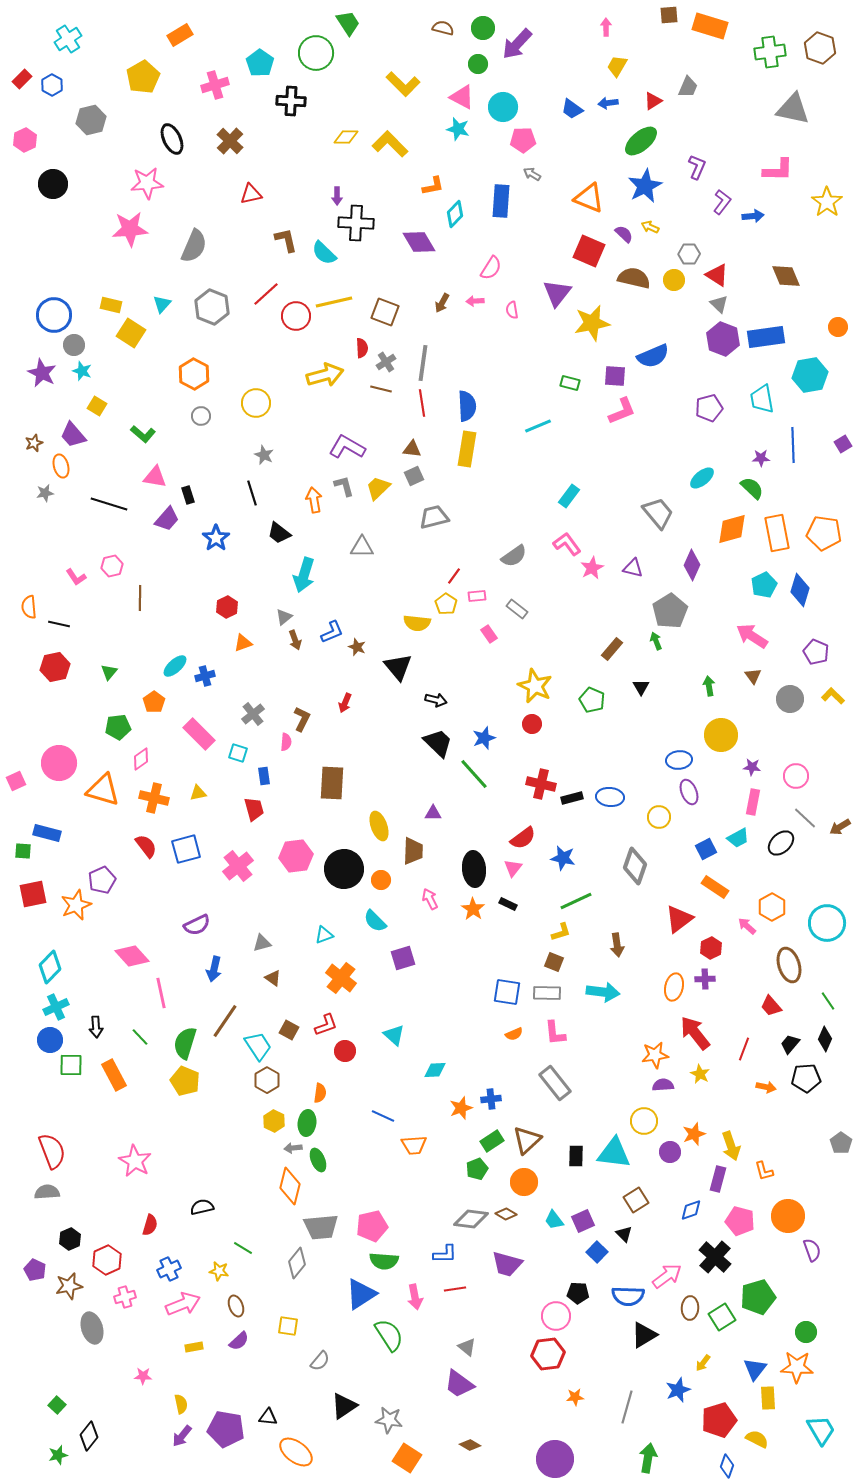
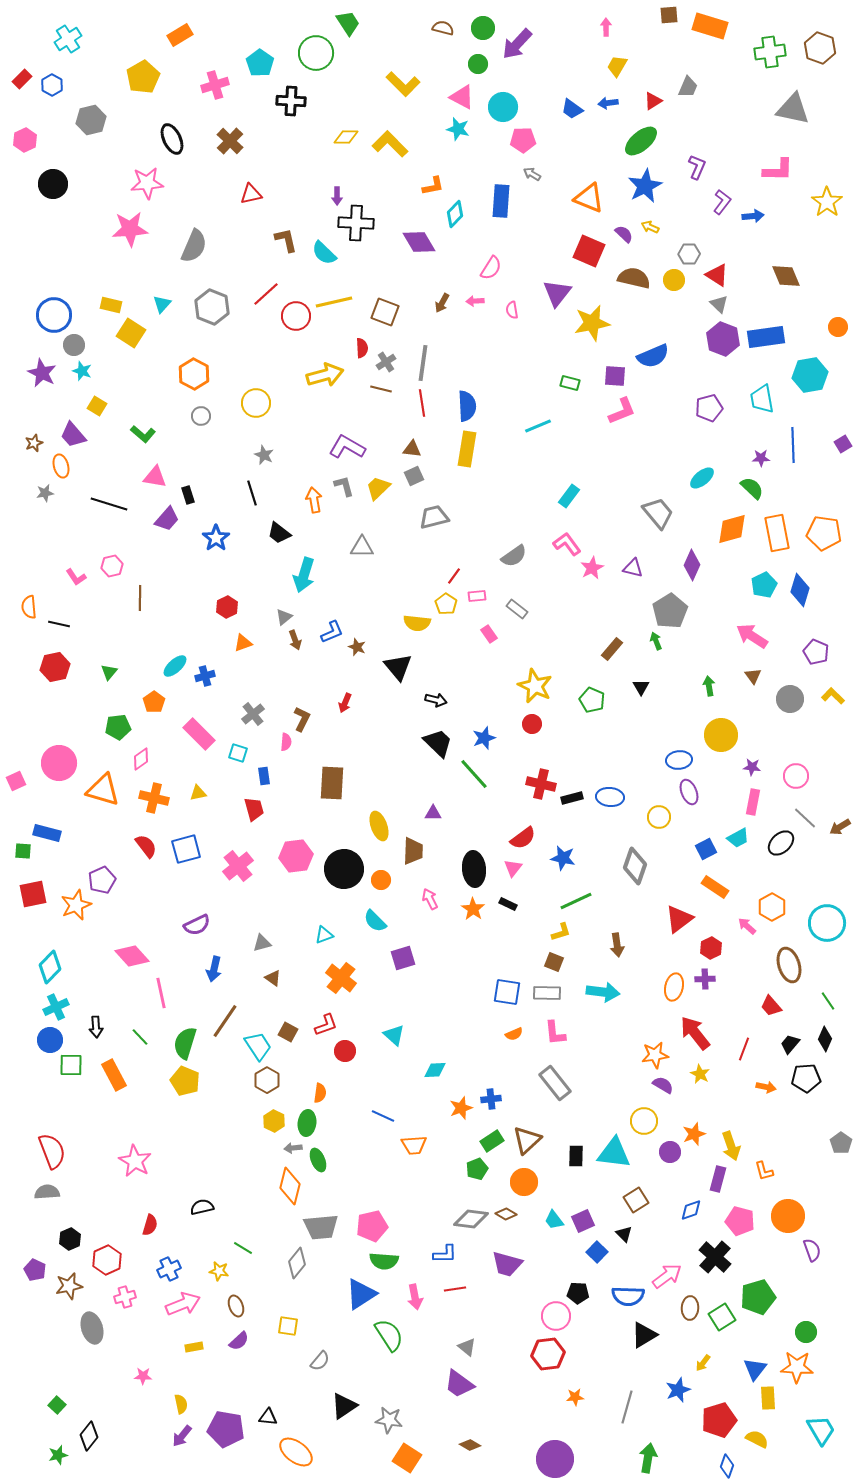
brown square at (289, 1030): moved 1 px left, 2 px down
purple semicircle at (663, 1085): rotated 35 degrees clockwise
